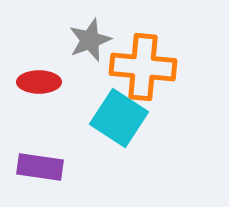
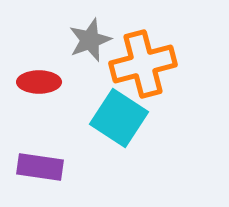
orange cross: moved 3 px up; rotated 20 degrees counterclockwise
